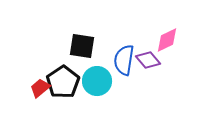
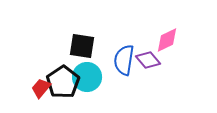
cyan circle: moved 10 px left, 4 px up
red trapezoid: moved 1 px right; rotated 10 degrees counterclockwise
